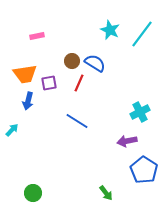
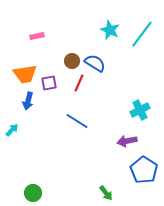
cyan cross: moved 2 px up
